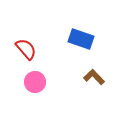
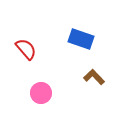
pink circle: moved 6 px right, 11 px down
